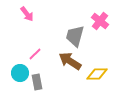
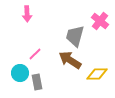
pink arrow: rotated 35 degrees clockwise
brown arrow: moved 1 px up
